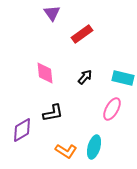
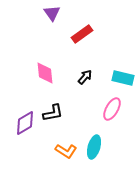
purple diamond: moved 3 px right, 7 px up
